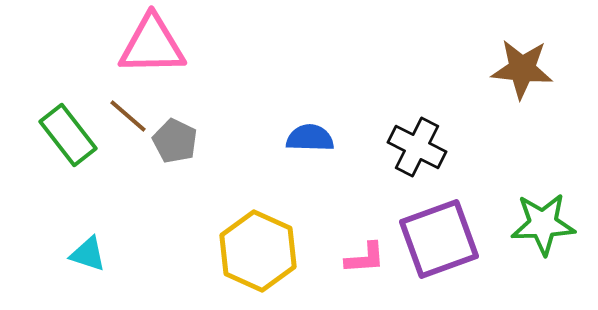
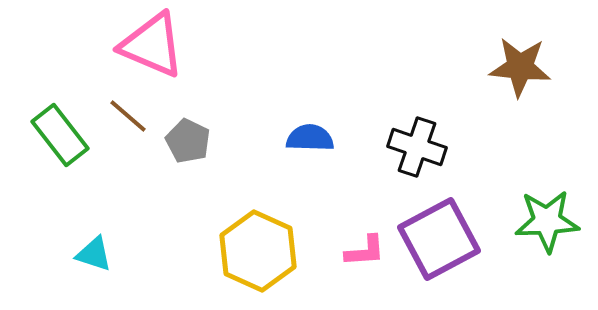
pink triangle: rotated 24 degrees clockwise
brown star: moved 2 px left, 2 px up
green rectangle: moved 8 px left
gray pentagon: moved 13 px right
black cross: rotated 8 degrees counterclockwise
green star: moved 4 px right, 3 px up
purple square: rotated 8 degrees counterclockwise
cyan triangle: moved 6 px right
pink L-shape: moved 7 px up
